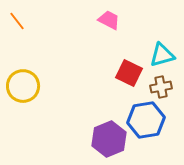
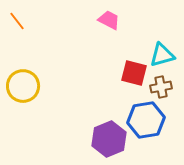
red square: moved 5 px right; rotated 12 degrees counterclockwise
